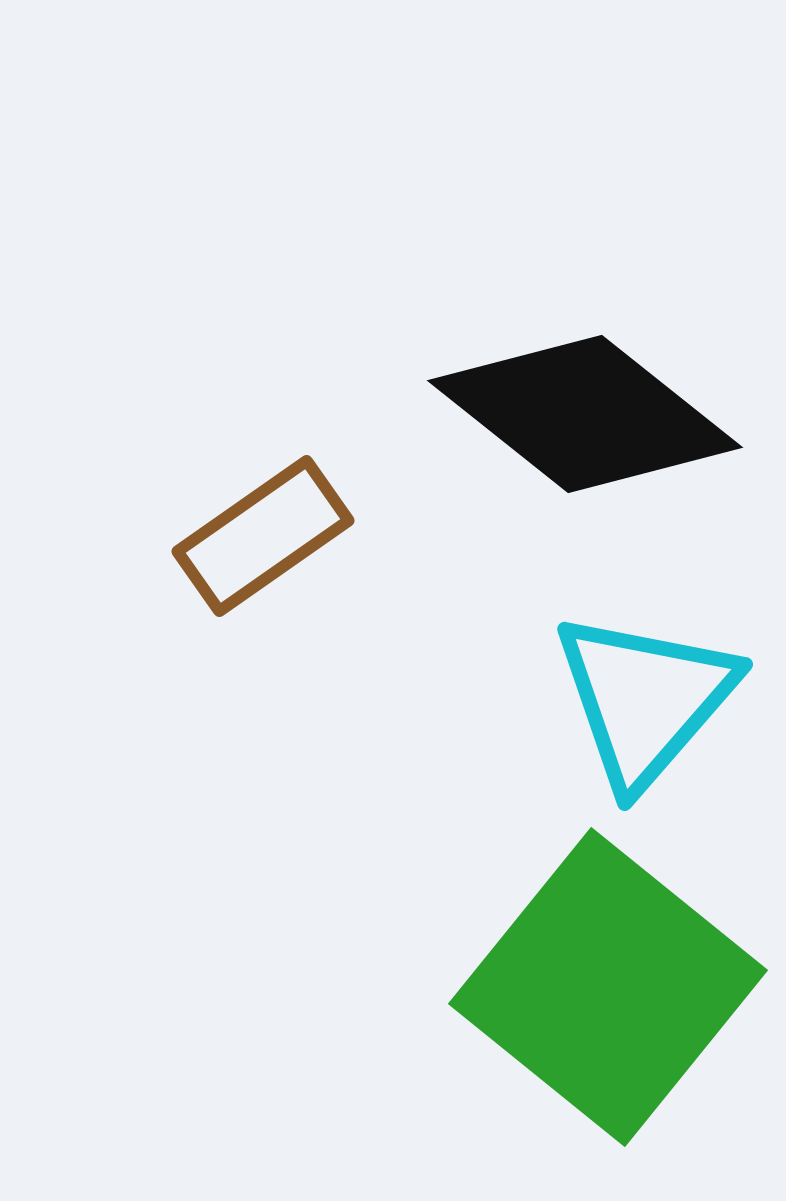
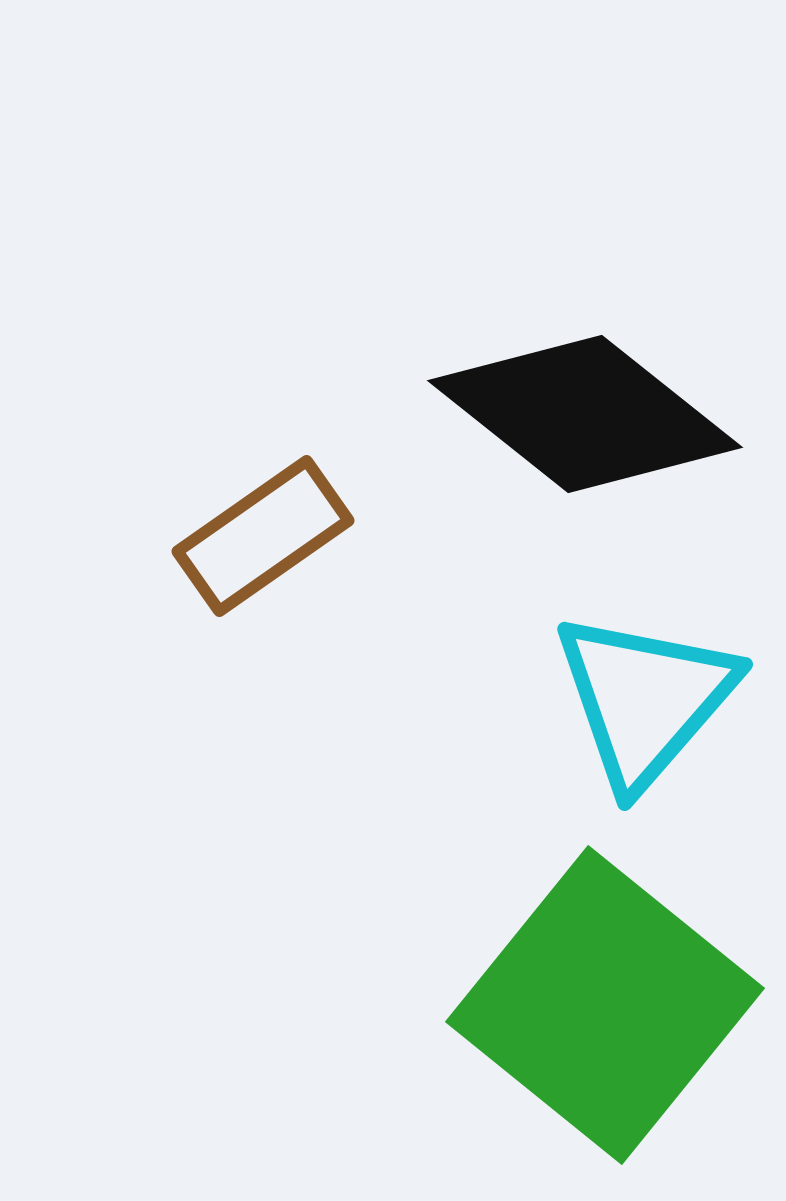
green square: moved 3 px left, 18 px down
